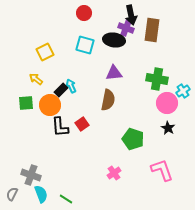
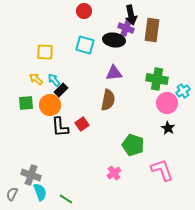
red circle: moved 2 px up
yellow square: rotated 30 degrees clockwise
cyan arrow: moved 17 px left, 6 px up; rotated 16 degrees counterclockwise
green pentagon: moved 6 px down
cyan semicircle: moved 1 px left, 2 px up
